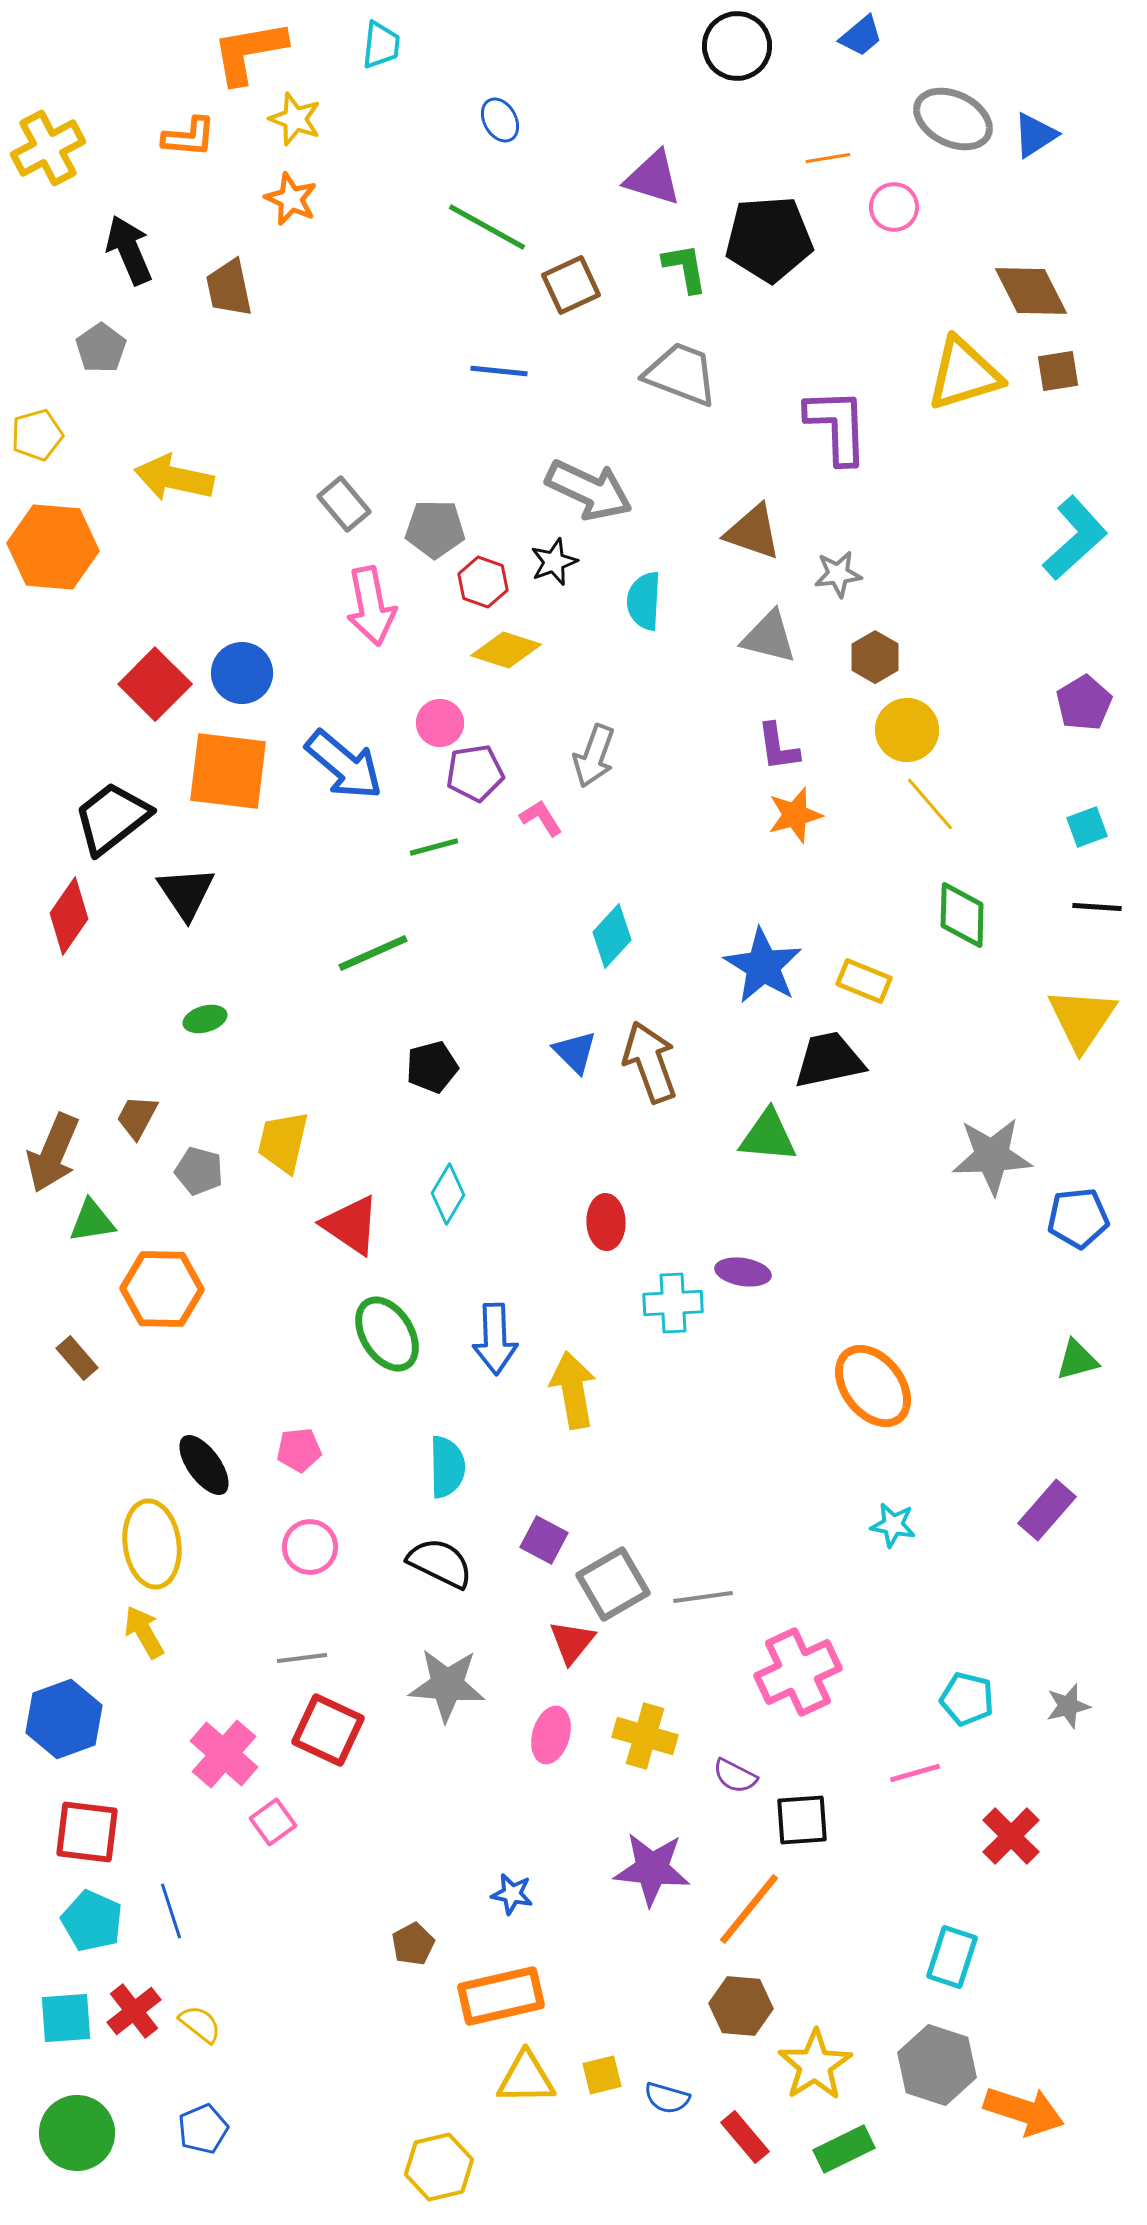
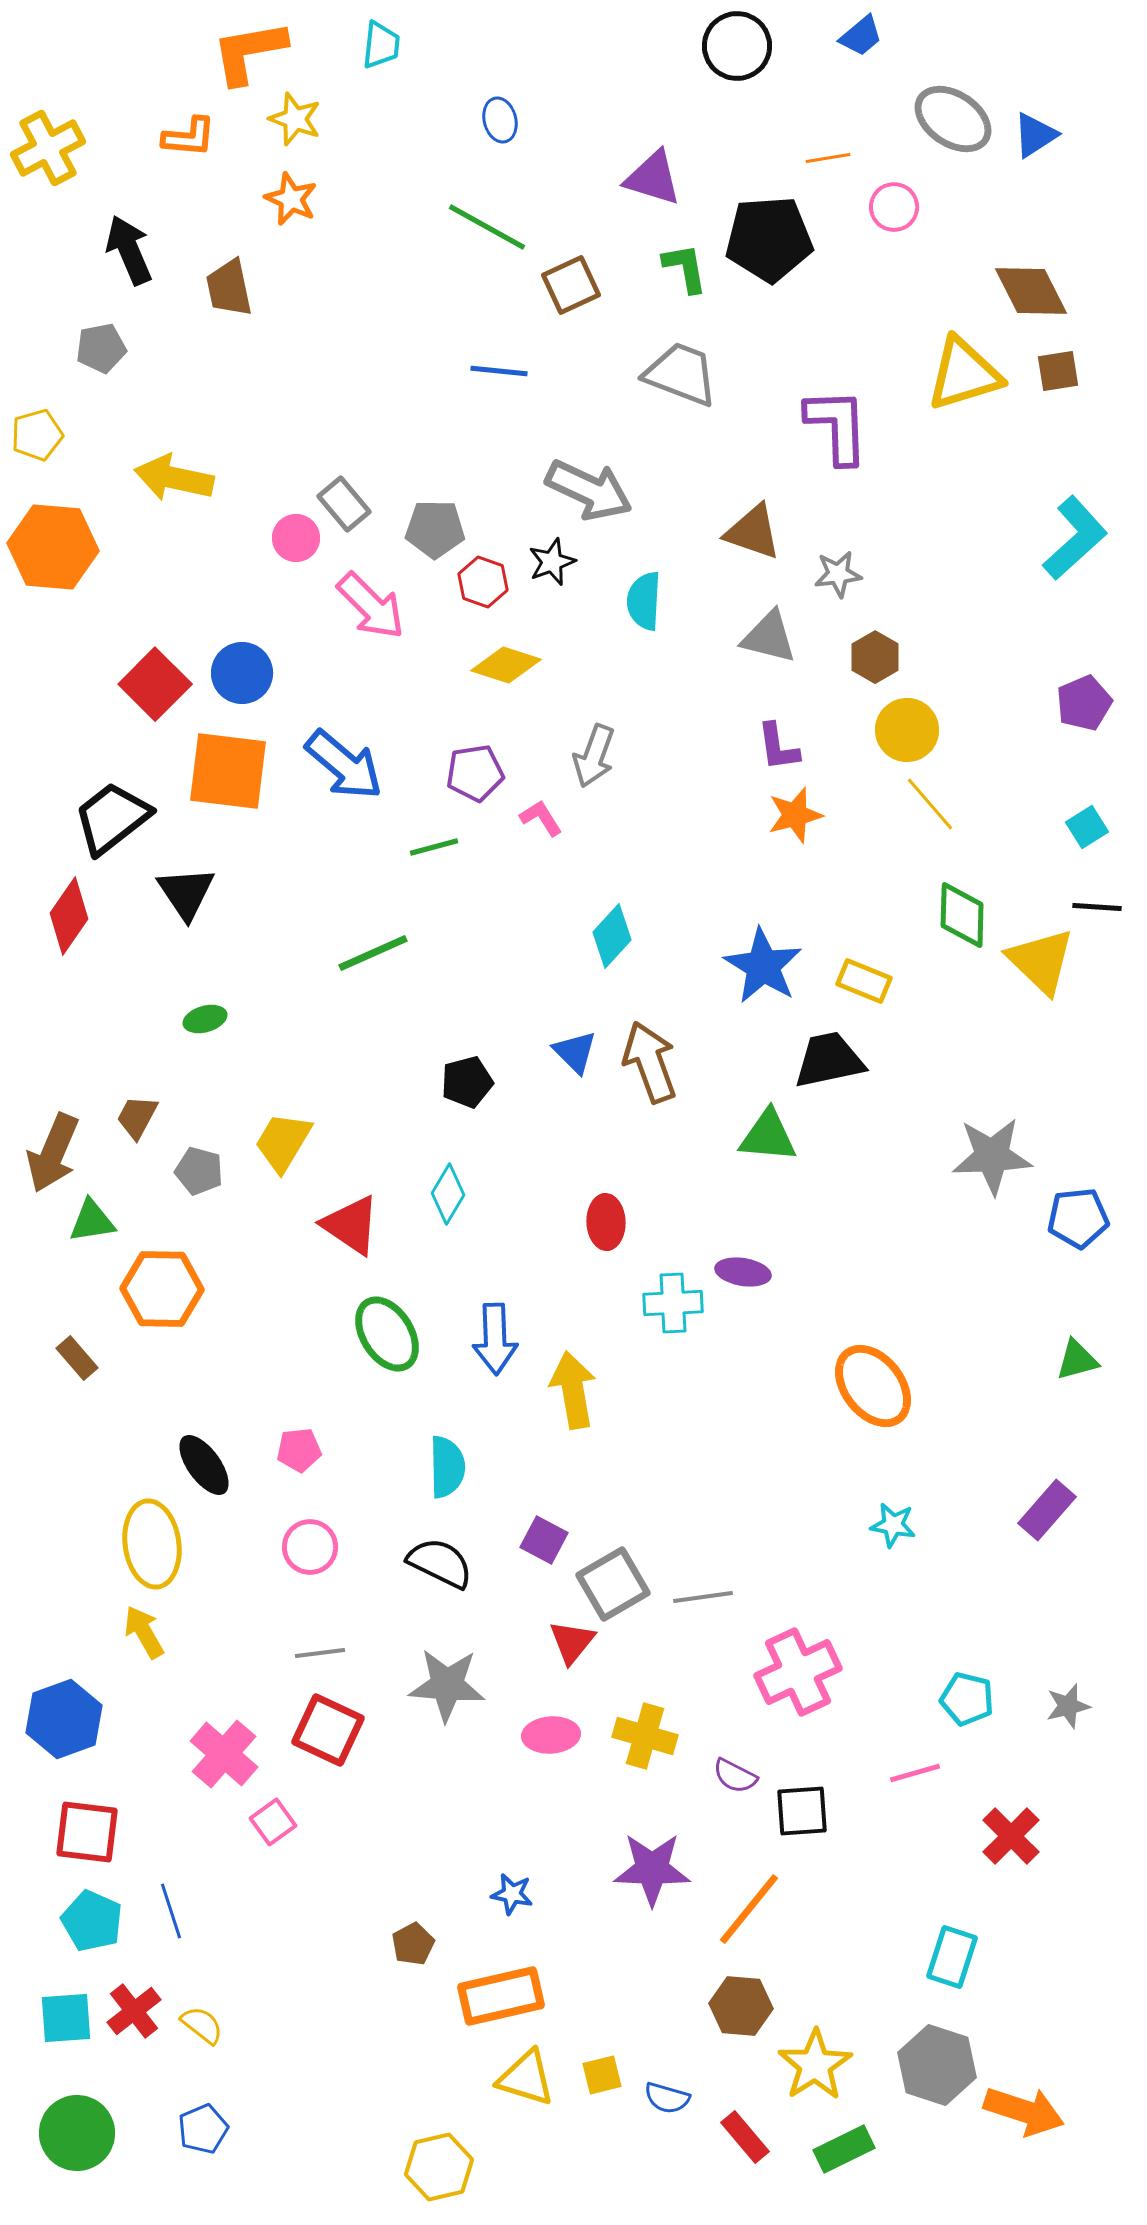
gray ellipse at (953, 119): rotated 8 degrees clockwise
blue ellipse at (500, 120): rotated 15 degrees clockwise
gray pentagon at (101, 348): rotated 24 degrees clockwise
black star at (554, 562): moved 2 px left
pink arrow at (371, 606): rotated 34 degrees counterclockwise
yellow diamond at (506, 650): moved 15 px down
purple pentagon at (1084, 703): rotated 8 degrees clockwise
pink circle at (440, 723): moved 144 px left, 185 px up
cyan square at (1087, 827): rotated 12 degrees counterclockwise
yellow triangle at (1082, 1019): moved 41 px left, 58 px up; rotated 20 degrees counterclockwise
black pentagon at (432, 1067): moved 35 px right, 15 px down
yellow trapezoid at (283, 1142): rotated 18 degrees clockwise
gray line at (302, 1658): moved 18 px right, 5 px up
pink ellipse at (551, 1735): rotated 70 degrees clockwise
black square at (802, 1820): moved 9 px up
purple star at (652, 1869): rotated 4 degrees counterclockwise
yellow semicircle at (200, 2024): moved 2 px right, 1 px down
yellow triangle at (526, 2078): rotated 18 degrees clockwise
